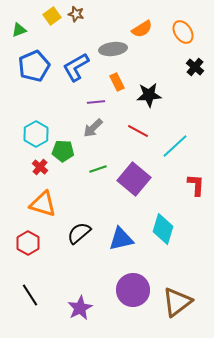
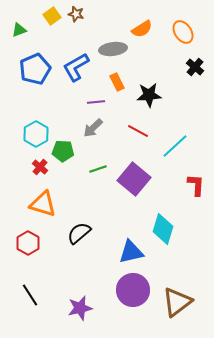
blue pentagon: moved 1 px right, 3 px down
blue triangle: moved 10 px right, 13 px down
purple star: rotated 15 degrees clockwise
